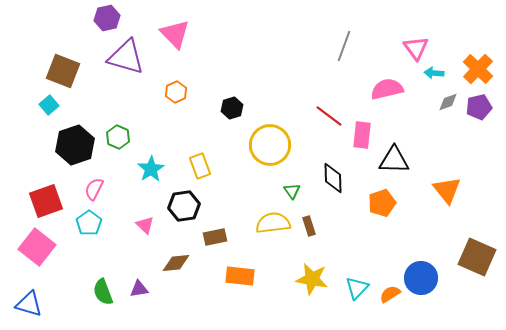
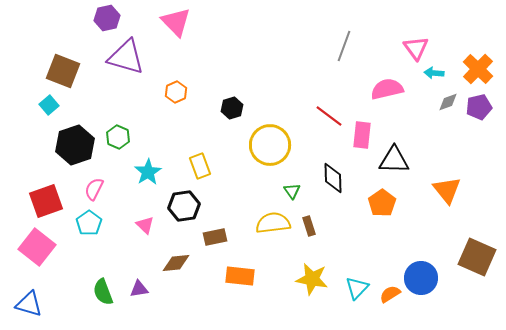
pink triangle at (175, 34): moved 1 px right, 12 px up
cyan star at (151, 169): moved 3 px left, 3 px down
orange pentagon at (382, 203): rotated 16 degrees counterclockwise
